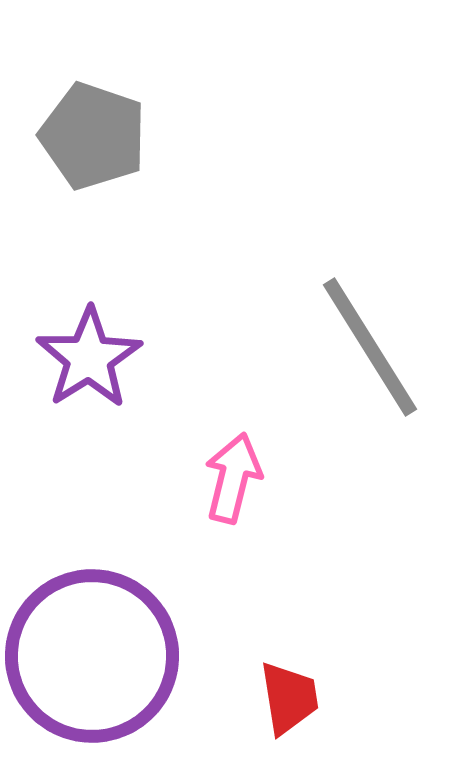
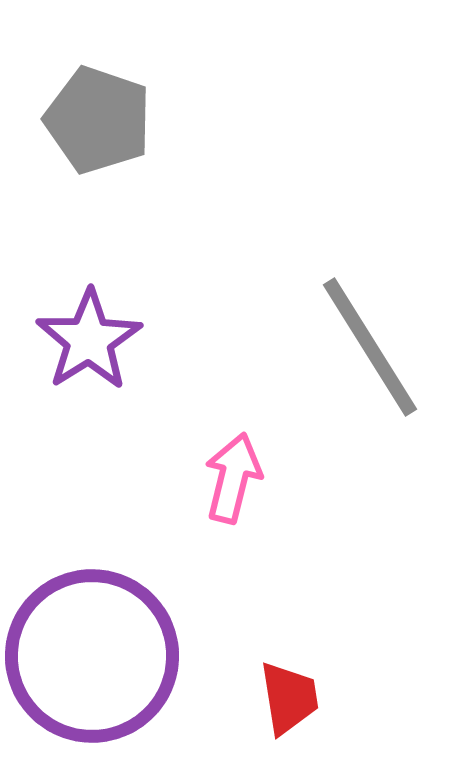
gray pentagon: moved 5 px right, 16 px up
purple star: moved 18 px up
